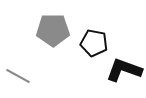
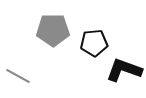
black pentagon: rotated 16 degrees counterclockwise
